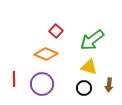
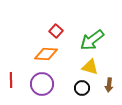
orange diamond: rotated 20 degrees counterclockwise
yellow triangle: moved 1 px right
red line: moved 3 px left, 1 px down
black circle: moved 2 px left
